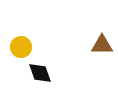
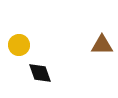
yellow circle: moved 2 px left, 2 px up
